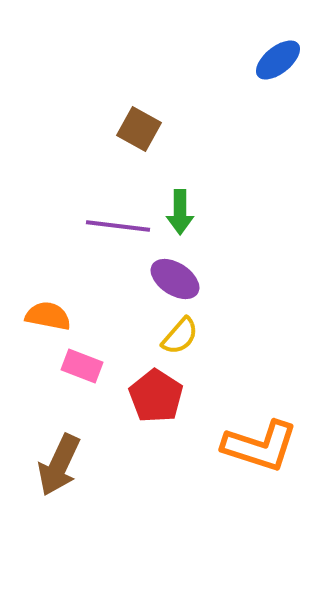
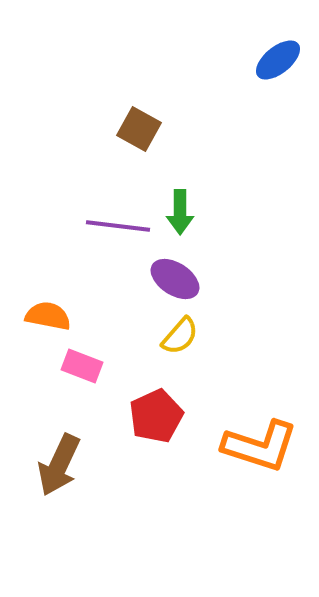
red pentagon: moved 20 px down; rotated 14 degrees clockwise
